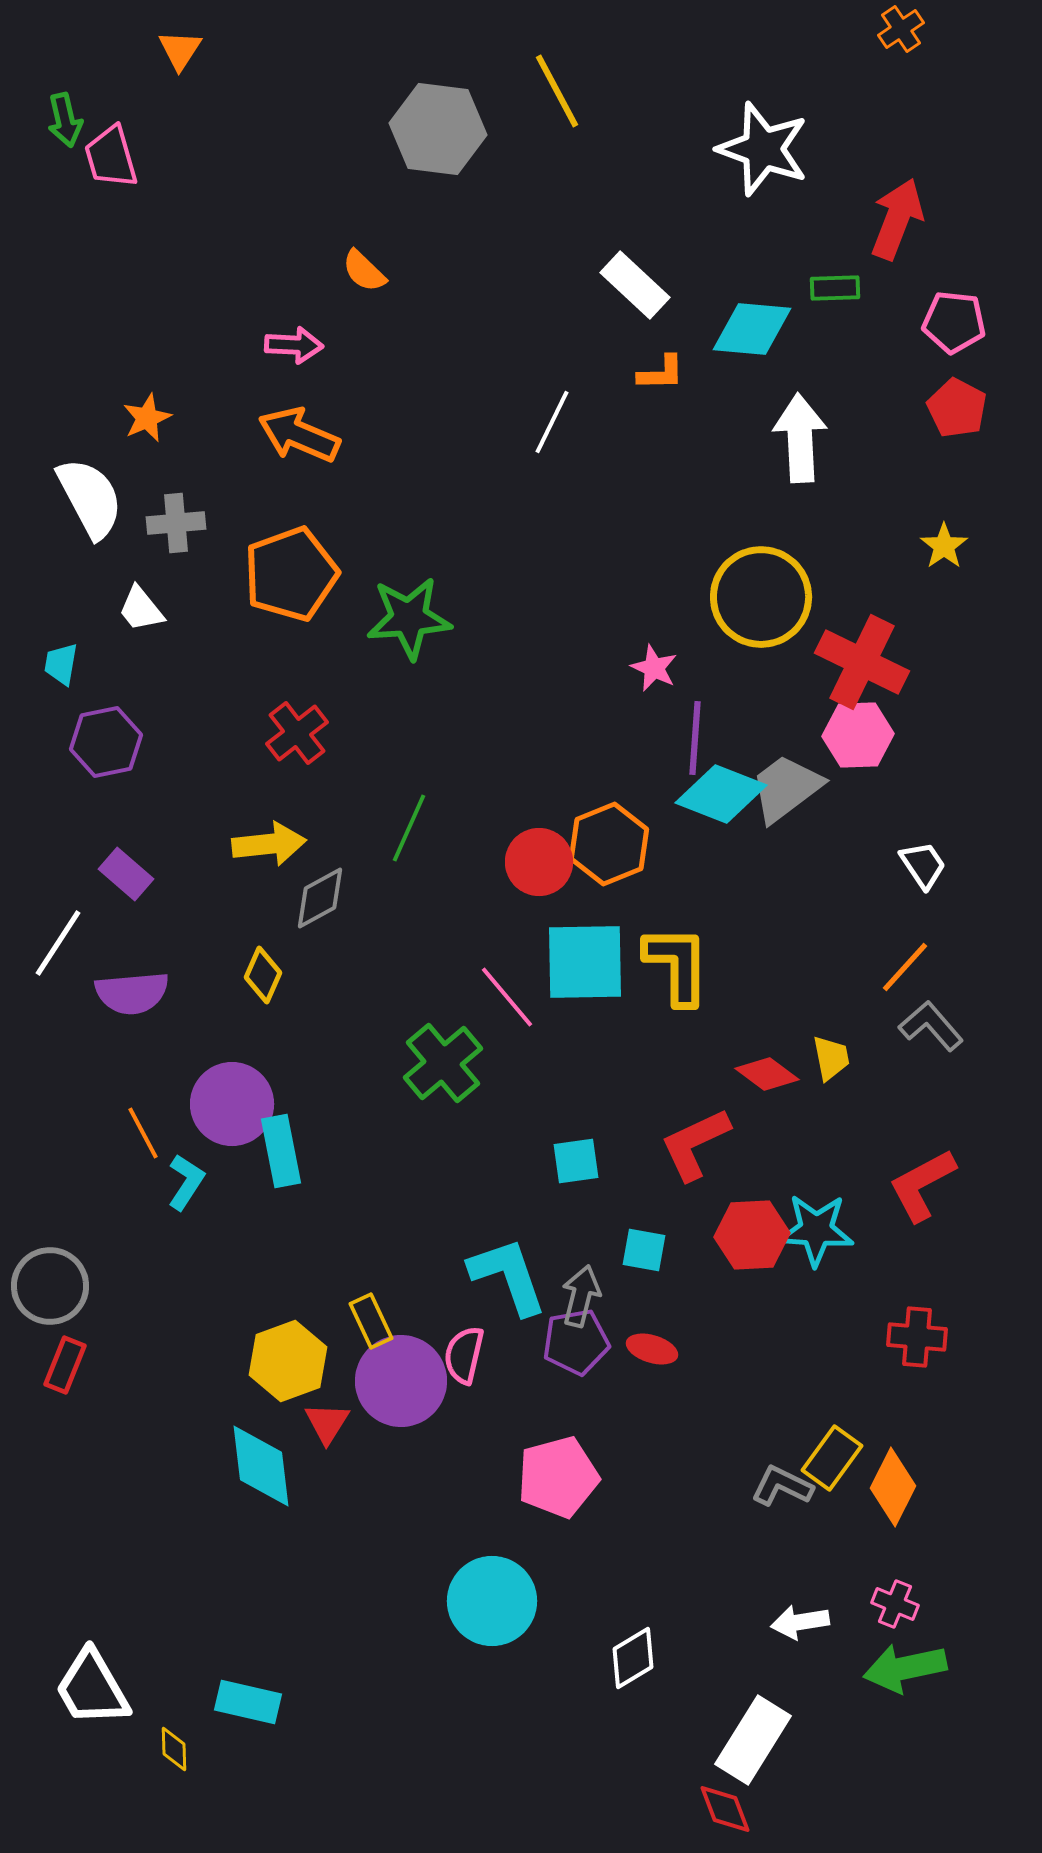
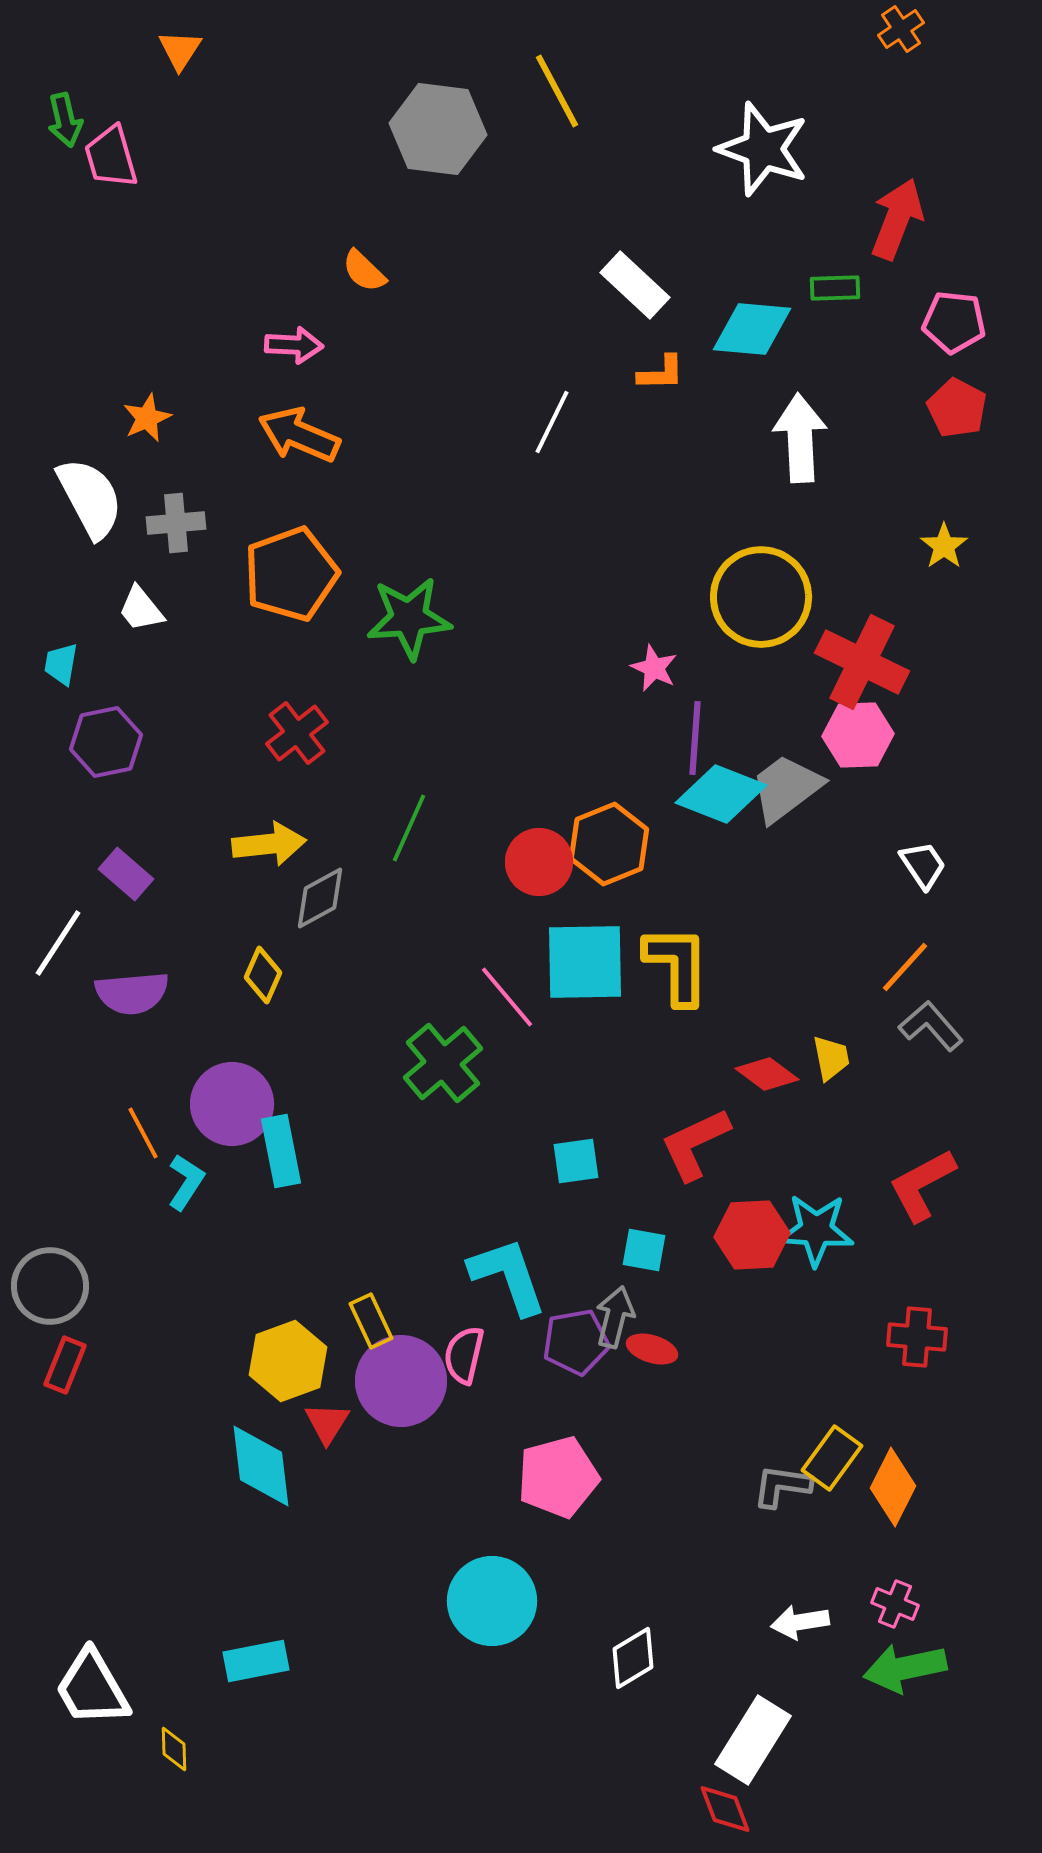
gray arrow at (581, 1296): moved 34 px right, 21 px down
gray L-shape at (782, 1486): rotated 18 degrees counterclockwise
cyan rectangle at (248, 1702): moved 8 px right, 41 px up; rotated 24 degrees counterclockwise
